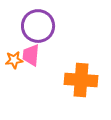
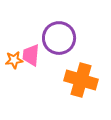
purple circle: moved 21 px right, 12 px down
orange cross: rotated 12 degrees clockwise
